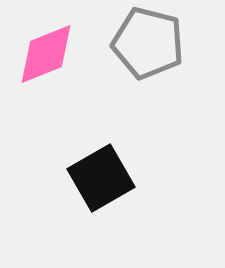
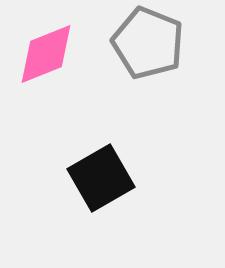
gray pentagon: rotated 8 degrees clockwise
